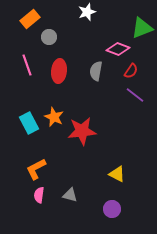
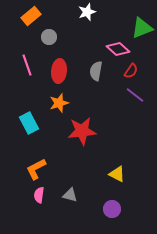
orange rectangle: moved 1 px right, 3 px up
pink diamond: rotated 20 degrees clockwise
orange star: moved 5 px right, 14 px up; rotated 30 degrees clockwise
